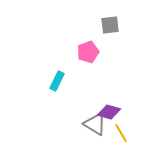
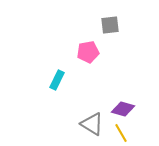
pink pentagon: rotated 10 degrees clockwise
cyan rectangle: moved 1 px up
purple diamond: moved 14 px right, 3 px up
gray triangle: moved 3 px left
